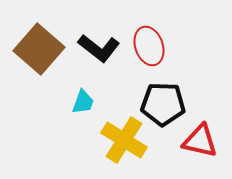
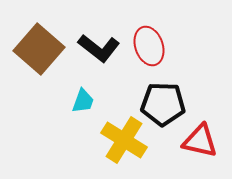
cyan trapezoid: moved 1 px up
